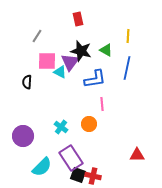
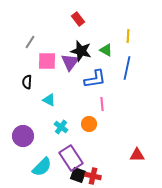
red rectangle: rotated 24 degrees counterclockwise
gray line: moved 7 px left, 6 px down
cyan triangle: moved 11 px left, 28 px down
